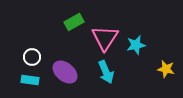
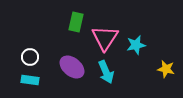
green rectangle: moved 2 px right; rotated 48 degrees counterclockwise
white circle: moved 2 px left
purple ellipse: moved 7 px right, 5 px up
